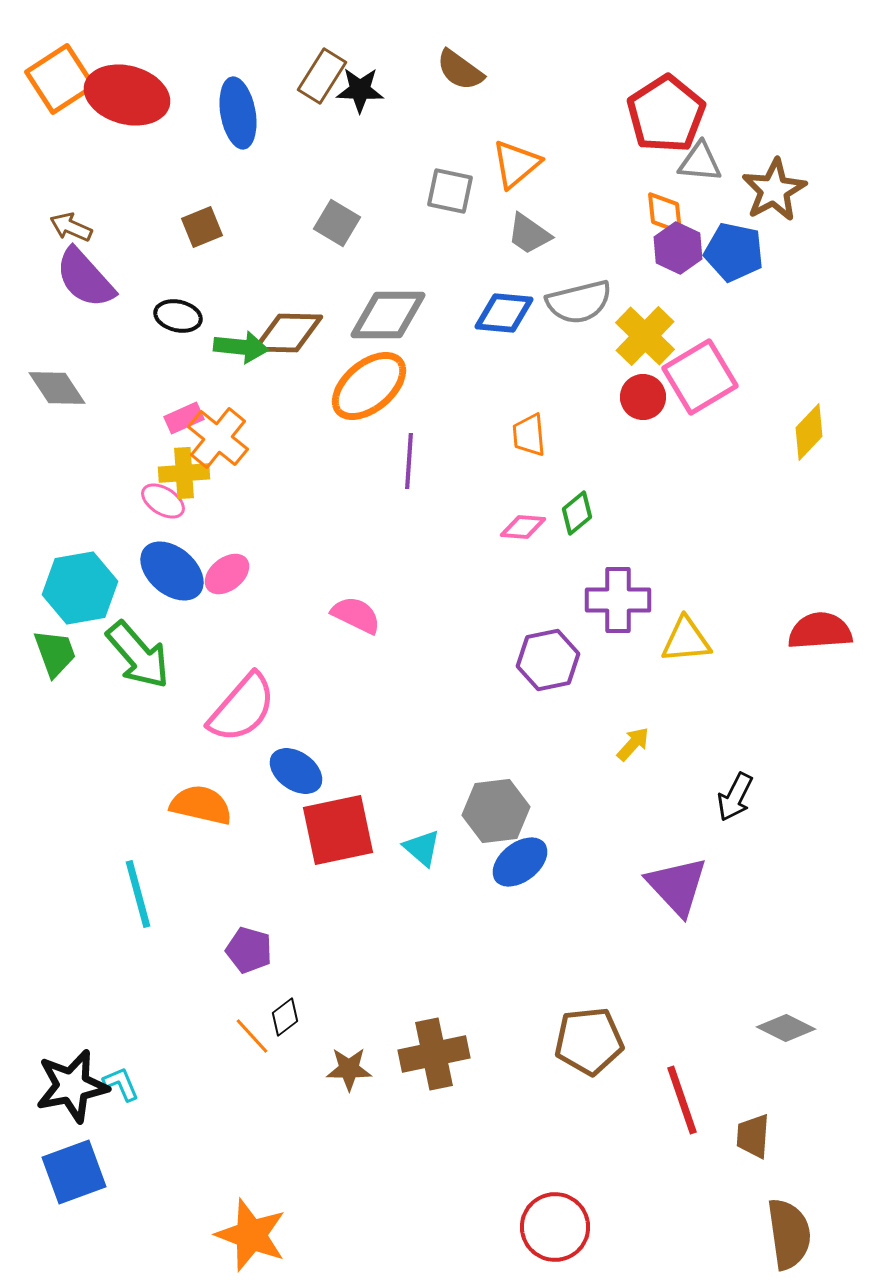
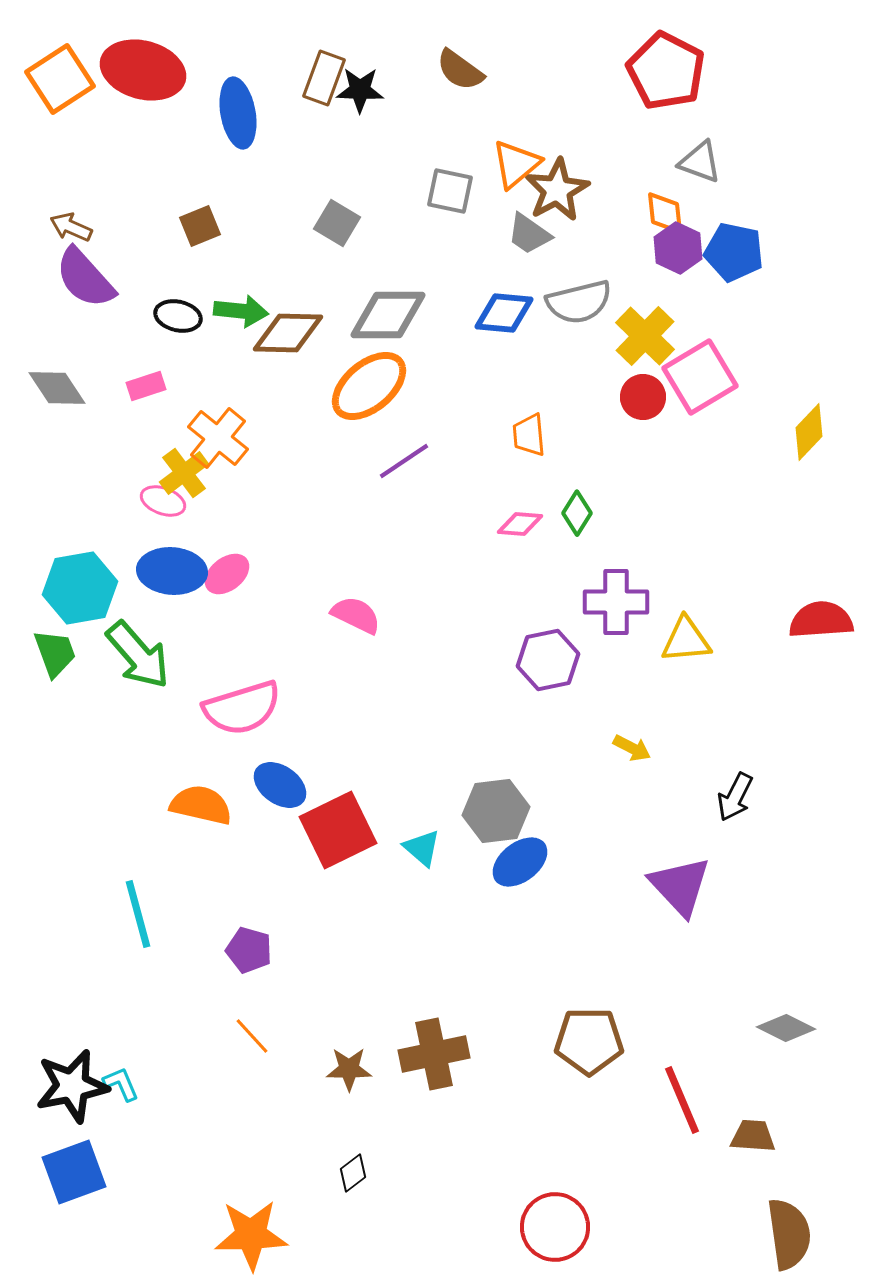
brown rectangle at (322, 76): moved 2 px right, 2 px down; rotated 12 degrees counterclockwise
red ellipse at (127, 95): moved 16 px right, 25 px up
red pentagon at (666, 114): moved 43 px up; rotated 12 degrees counterclockwise
gray triangle at (700, 162): rotated 15 degrees clockwise
brown star at (774, 190): moved 217 px left
brown square at (202, 227): moved 2 px left, 1 px up
green arrow at (241, 347): moved 36 px up
pink rectangle at (184, 418): moved 38 px left, 32 px up; rotated 6 degrees clockwise
purple line at (409, 461): moved 5 px left; rotated 52 degrees clockwise
yellow cross at (184, 473): rotated 33 degrees counterclockwise
pink ellipse at (163, 501): rotated 12 degrees counterclockwise
green diamond at (577, 513): rotated 18 degrees counterclockwise
pink diamond at (523, 527): moved 3 px left, 3 px up
blue ellipse at (172, 571): rotated 36 degrees counterclockwise
purple cross at (618, 600): moved 2 px left, 2 px down
red semicircle at (820, 631): moved 1 px right, 11 px up
pink semicircle at (242, 708): rotated 32 degrees clockwise
yellow arrow at (633, 744): moved 1 px left, 4 px down; rotated 75 degrees clockwise
blue ellipse at (296, 771): moved 16 px left, 14 px down
red square at (338, 830): rotated 14 degrees counterclockwise
purple triangle at (677, 886): moved 3 px right
cyan line at (138, 894): moved 20 px down
black diamond at (285, 1017): moved 68 px right, 156 px down
brown pentagon at (589, 1041): rotated 6 degrees clockwise
red line at (682, 1100): rotated 4 degrees counterclockwise
brown trapezoid at (753, 1136): rotated 90 degrees clockwise
orange star at (251, 1235): rotated 22 degrees counterclockwise
